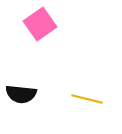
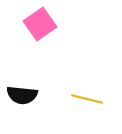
black semicircle: moved 1 px right, 1 px down
